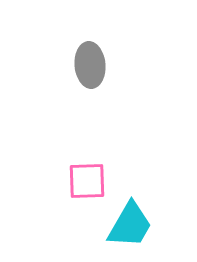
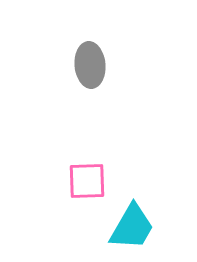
cyan trapezoid: moved 2 px right, 2 px down
